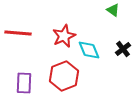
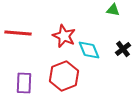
green triangle: rotated 24 degrees counterclockwise
red star: rotated 25 degrees counterclockwise
